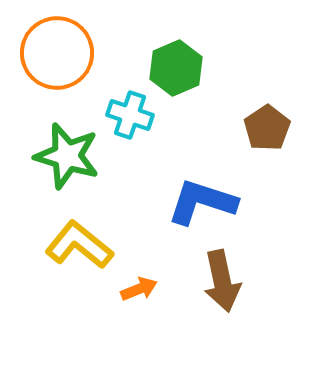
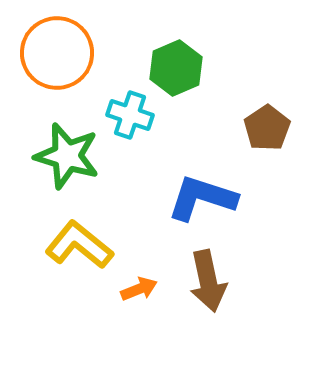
blue L-shape: moved 4 px up
brown arrow: moved 14 px left
